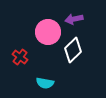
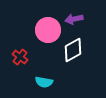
pink circle: moved 2 px up
white diamond: rotated 15 degrees clockwise
cyan semicircle: moved 1 px left, 1 px up
